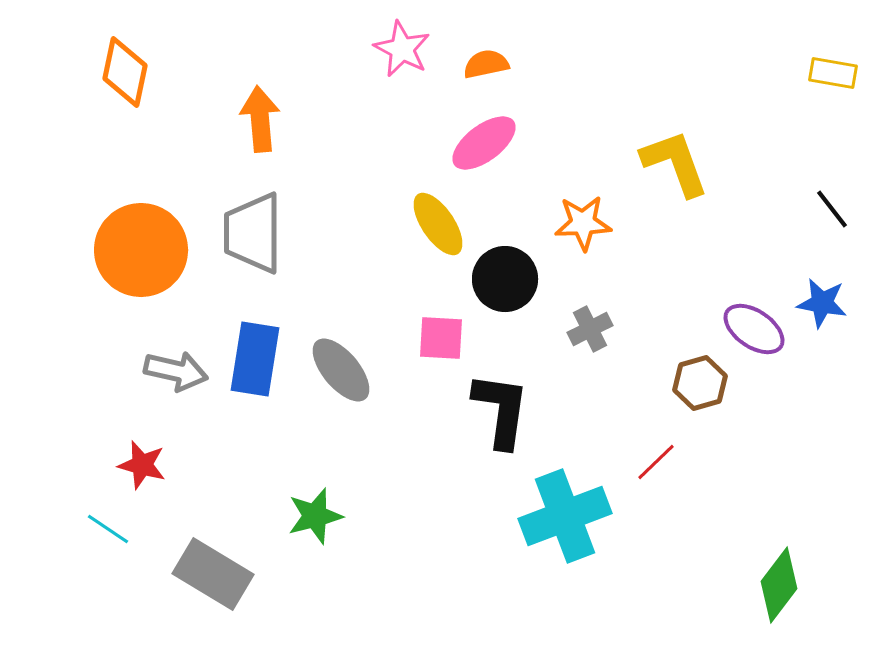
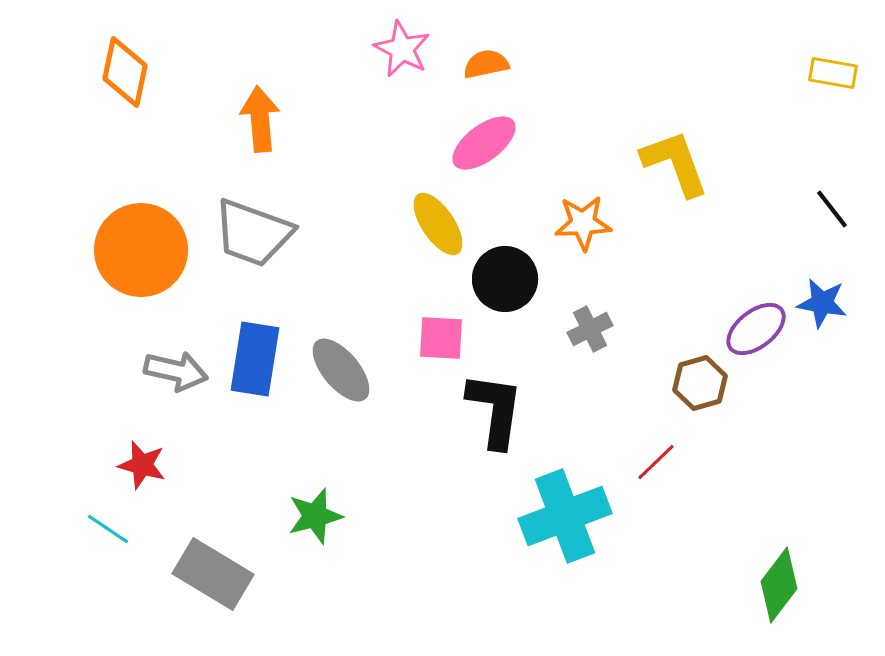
gray trapezoid: rotated 70 degrees counterclockwise
purple ellipse: moved 2 px right; rotated 72 degrees counterclockwise
black L-shape: moved 6 px left
